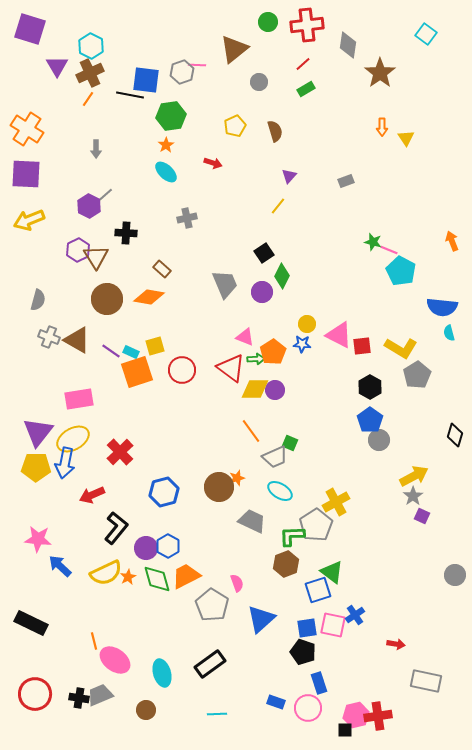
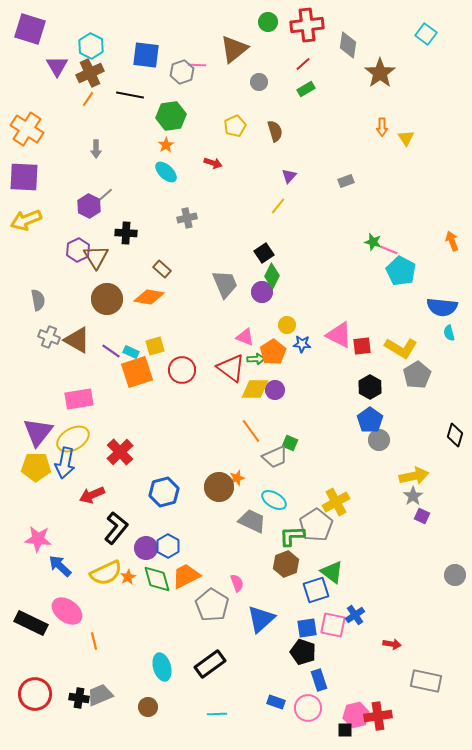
blue square at (146, 80): moved 25 px up
purple square at (26, 174): moved 2 px left, 3 px down
yellow arrow at (29, 220): moved 3 px left
green diamond at (282, 276): moved 10 px left
gray semicircle at (38, 300): rotated 25 degrees counterclockwise
yellow circle at (307, 324): moved 20 px left, 1 px down
yellow arrow at (414, 476): rotated 16 degrees clockwise
cyan ellipse at (280, 491): moved 6 px left, 9 px down
blue square at (318, 590): moved 2 px left
red arrow at (396, 644): moved 4 px left
pink ellipse at (115, 660): moved 48 px left, 49 px up
cyan ellipse at (162, 673): moved 6 px up
blue rectangle at (319, 683): moved 3 px up
brown circle at (146, 710): moved 2 px right, 3 px up
